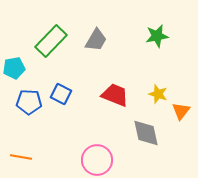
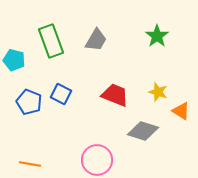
green star: rotated 25 degrees counterclockwise
green rectangle: rotated 64 degrees counterclockwise
cyan pentagon: moved 8 px up; rotated 25 degrees clockwise
yellow star: moved 2 px up
blue pentagon: rotated 20 degrees clockwise
orange triangle: rotated 36 degrees counterclockwise
gray diamond: moved 3 px left, 2 px up; rotated 60 degrees counterclockwise
orange line: moved 9 px right, 7 px down
